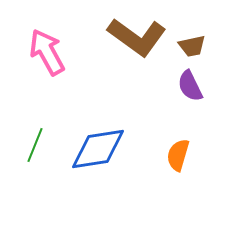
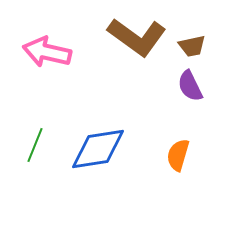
pink arrow: rotated 48 degrees counterclockwise
